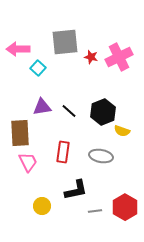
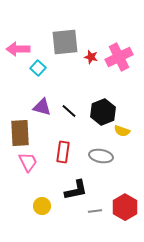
purple triangle: rotated 24 degrees clockwise
